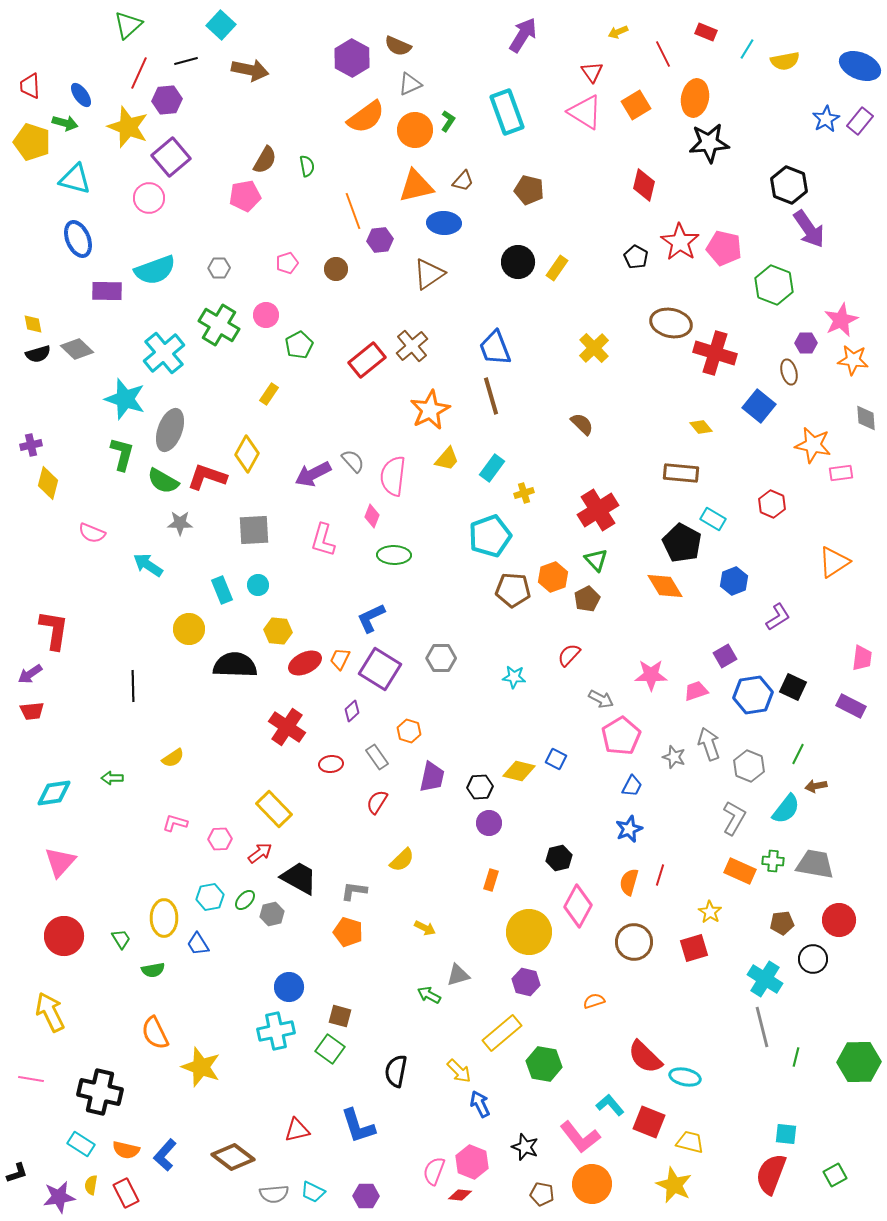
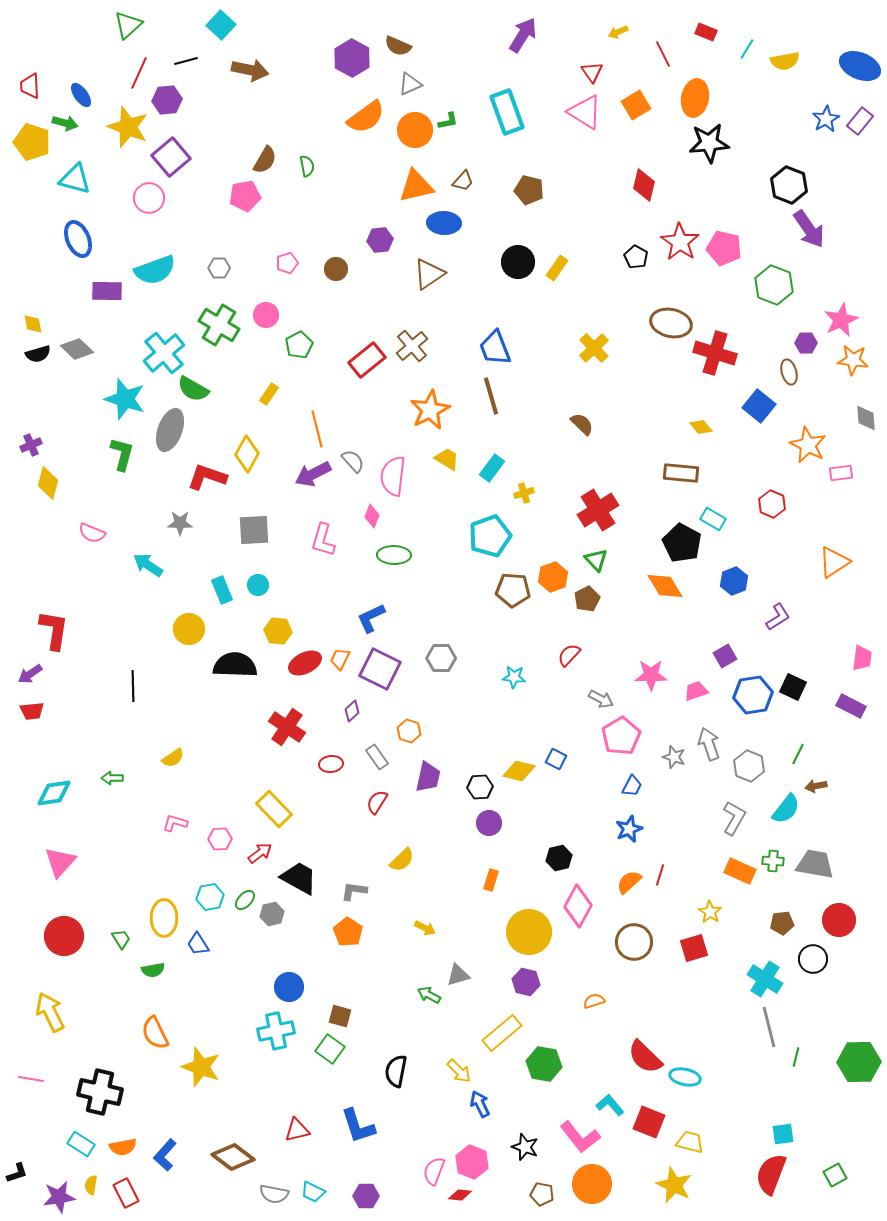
green L-shape at (448, 121): rotated 45 degrees clockwise
orange line at (353, 211): moved 36 px left, 218 px down; rotated 6 degrees clockwise
purple cross at (31, 445): rotated 10 degrees counterclockwise
orange star at (813, 445): moved 5 px left; rotated 15 degrees clockwise
yellow trapezoid at (447, 459): rotated 100 degrees counterclockwise
green semicircle at (163, 481): moved 30 px right, 92 px up
purple square at (380, 669): rotated 6 degrees counterclockwise
purple trapezoid at (432, 777): moved 4 px left
orange semicircle at (629, 882): rotated 32 degrees clockwise
orange pentagon at (348, 932): rotated 16 degrees clockwise
gray line at (762, 1027): moved 7 px right
cyan square at (786, 1134): moved 3 px left; rotated 15 degrees counterclockwise
orange semicircle at (126, 1150): moved 3 px left, 3 px up; rotated 24 degrees counterclockwise
gray semicircle at (274, 1194): rotated 16 degrees clockwise
